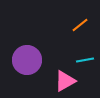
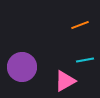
orange line: rotated 18 degrees clockwise
purple circle: moved 5 px left, 7 px down
